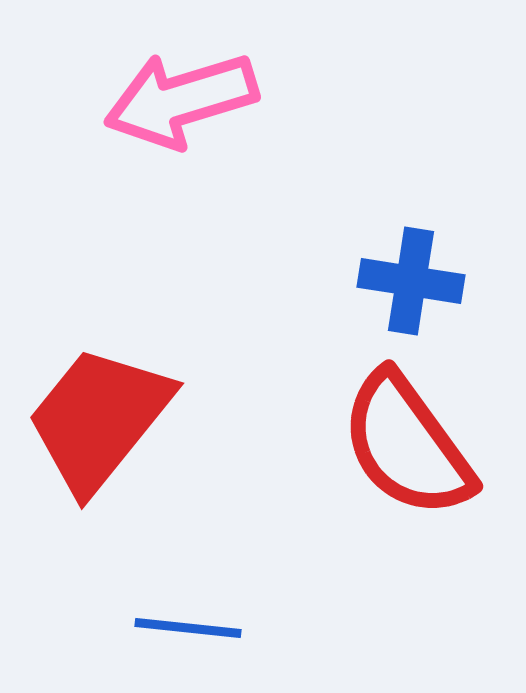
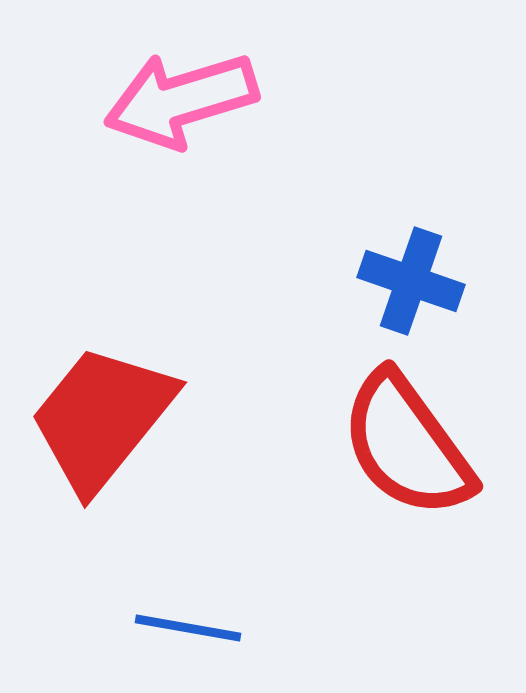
blue cross: rotated 10 degrees clockwise
red trapezoid: moved 3 px right, 1 px up
blue line: rotated 4 degrees clockwise
